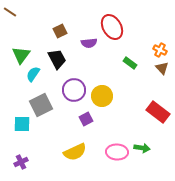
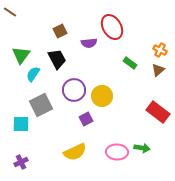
brown triangle: moved 4 px left, 2 px down; rotated 32 degrees clockwise
cyan square: moved 1 px left
